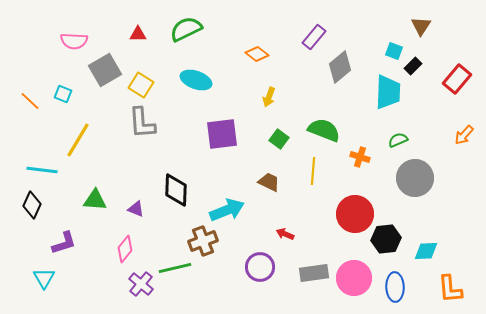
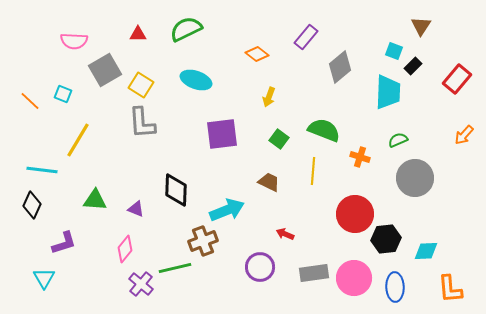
purple rectangle at (314, 37): moved 8 px left
